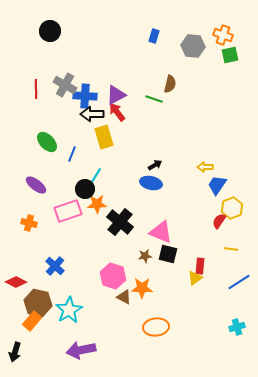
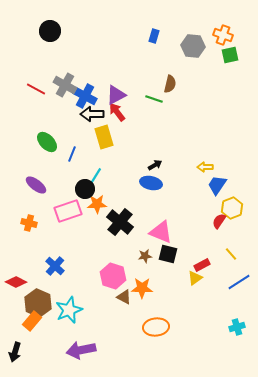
red line at (36, 89): rotated 60 degrees counterclockwise
blue cross at (85, 96): rotated 25 degrees clockwise
yellow line at (231, 249): moved 5 px down; rotated 40 degrees clockwise
red rectangle at (200, 266): moved 2 px right, 1 px up; rotated 56 degrees clockwise
brown hexagon at (38, 303): rotated 12 degrees clockwise
cyan star at (69, 310): rotated 8 degrees clockwise
